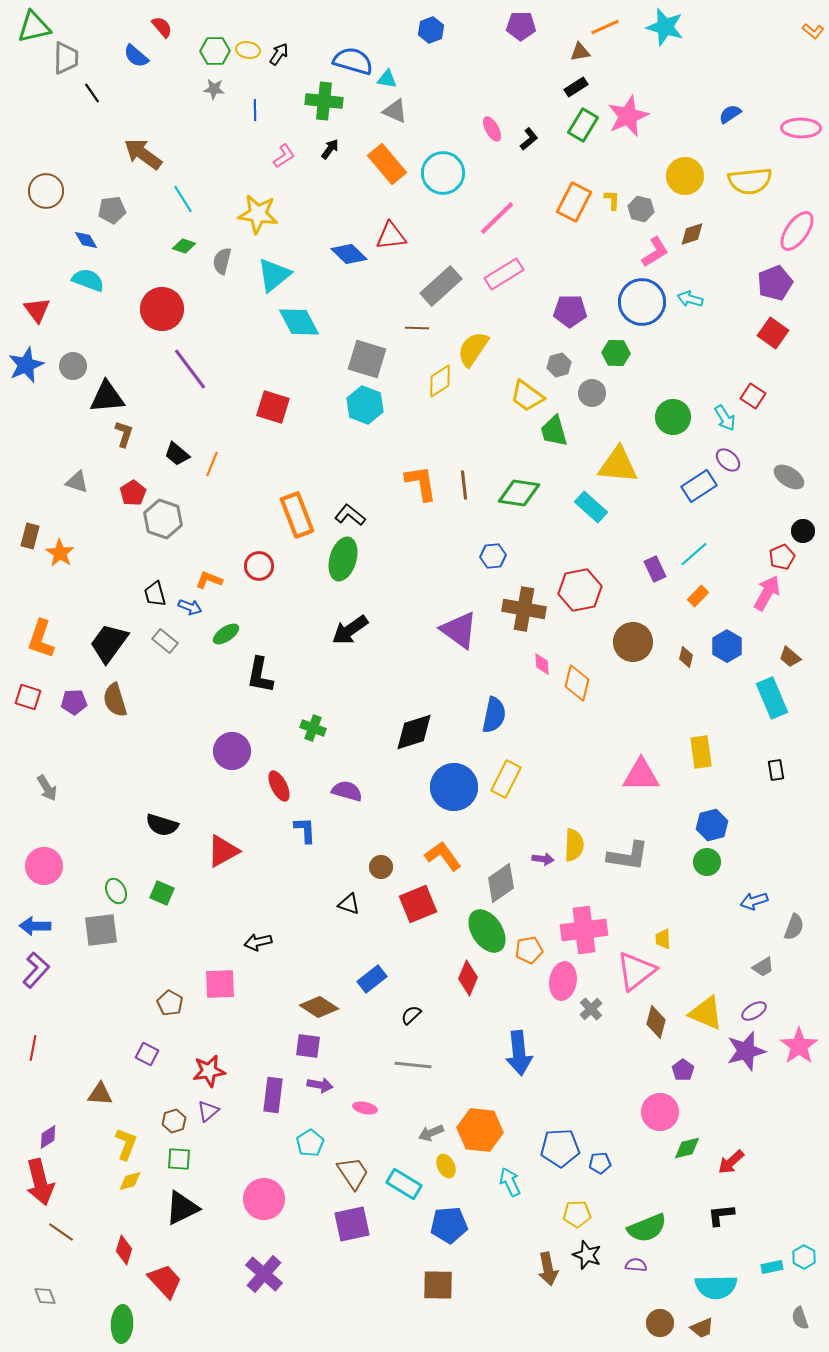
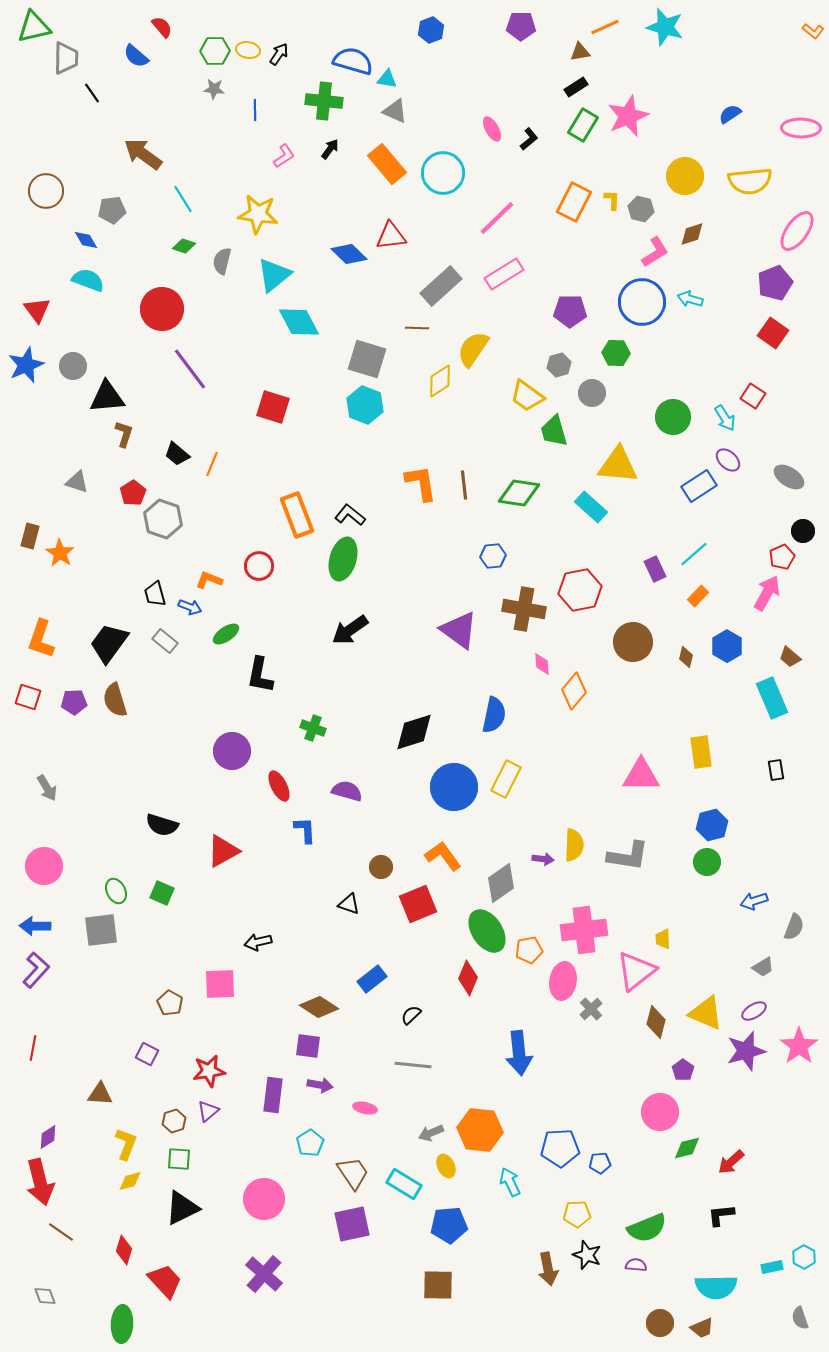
orange diamond at (577, 683): moved 3 px left, 8 px down; rotated 27 degrees clockwise
